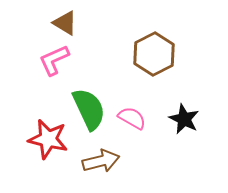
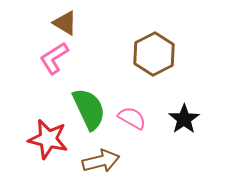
pink L-shape: moved 2 px up; rotated 8 degrees counterclockwise
black star: rotated 12 degrees clockwise
